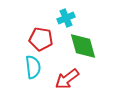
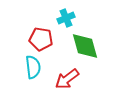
green diamond: moved 2 px right
